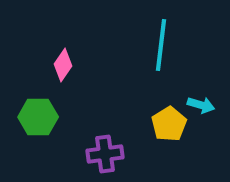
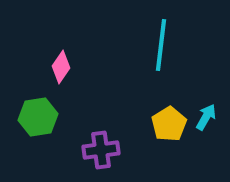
pink diamond: moved 2 px left, 2 px down
cyan arrow: moved 5 px right, 12 px down; rotated 76 degrees counterclockwise
green hexagon: rotated 9 degrees counterclockwise
purple cross: moved 4 px left, 4 px up
